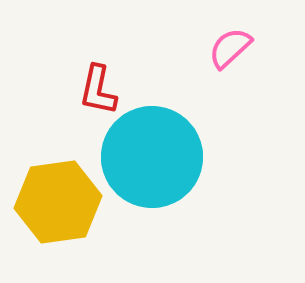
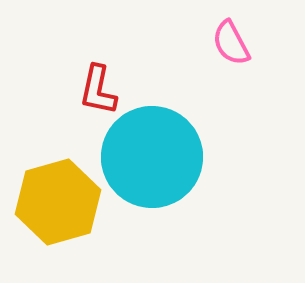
pink semicircle: moved 1 px right, 5 px up; rotated 75 degrees counterclockwise
yellow hexagon: rotated 8 degrees counterclockwise
